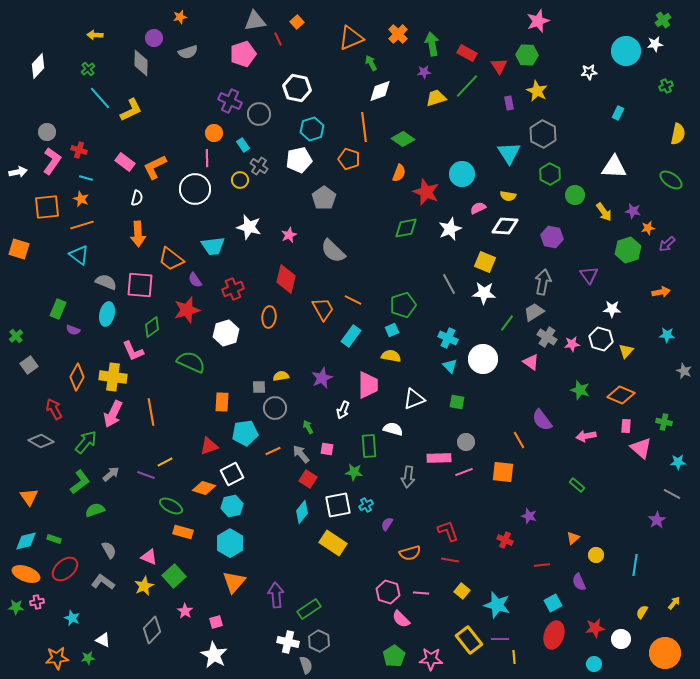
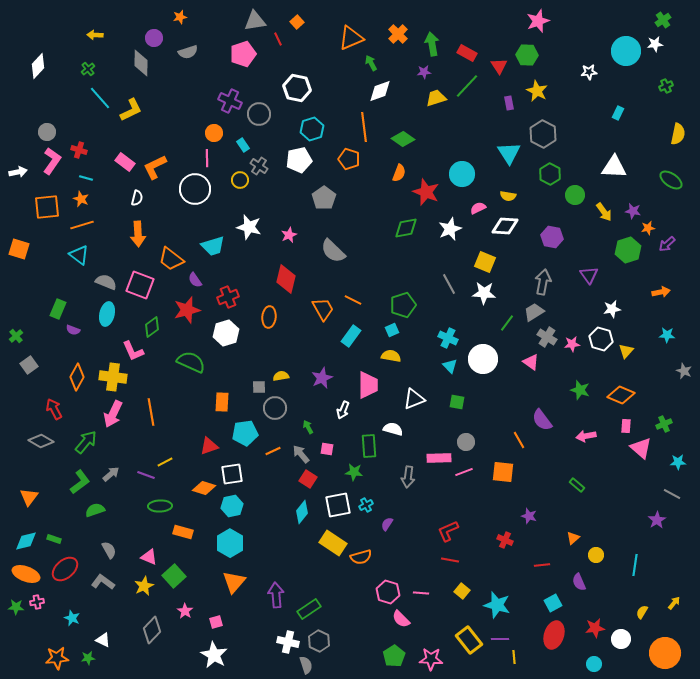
cyan trapezoid at (213, 246): rotated 10 degrees counterclockwise
pink square at (140, 285): rotated 16 degrees clockwise
red cross at (233, 289): moved 5 px left, 8 px down
white star at (612, 309): rotated 12 degrees counterclockwise
green cross at (664, 422): moved 2 px down; rotated 35 degrees counterclockwise
white square at (232, 474): rotated 20 degrees clockwise
orange triangle at (29, 497): rotated 12 degrees clockwise
green ellipse at (171, 506): moved 11 px left; rotated 30 degrees counterclockwise
red L-shape at (448, 531): rotated 95 degrees counterclockwise
orange semicircle at (410, 553): moved 49 px left, 4 px down
